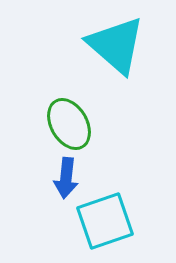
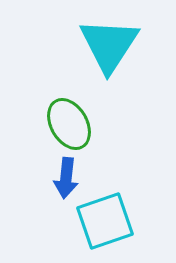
cyan triangle: moved 7 px left; rotated 22 degrees clockwise
